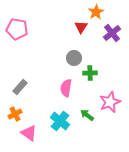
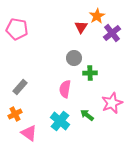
orange star: moved 1 px right, 4 px down
pink semicircle: moved 1 px left, 1 px down
pink star: moved 2 px right, 1 px down
